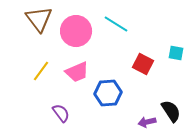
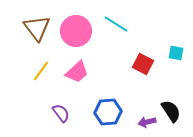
brown triangle: moved 2 px left, 9 px down
pink trapezoid: rotated 20 degrees counterclockwise
blue hexagon: moved 19 px down
